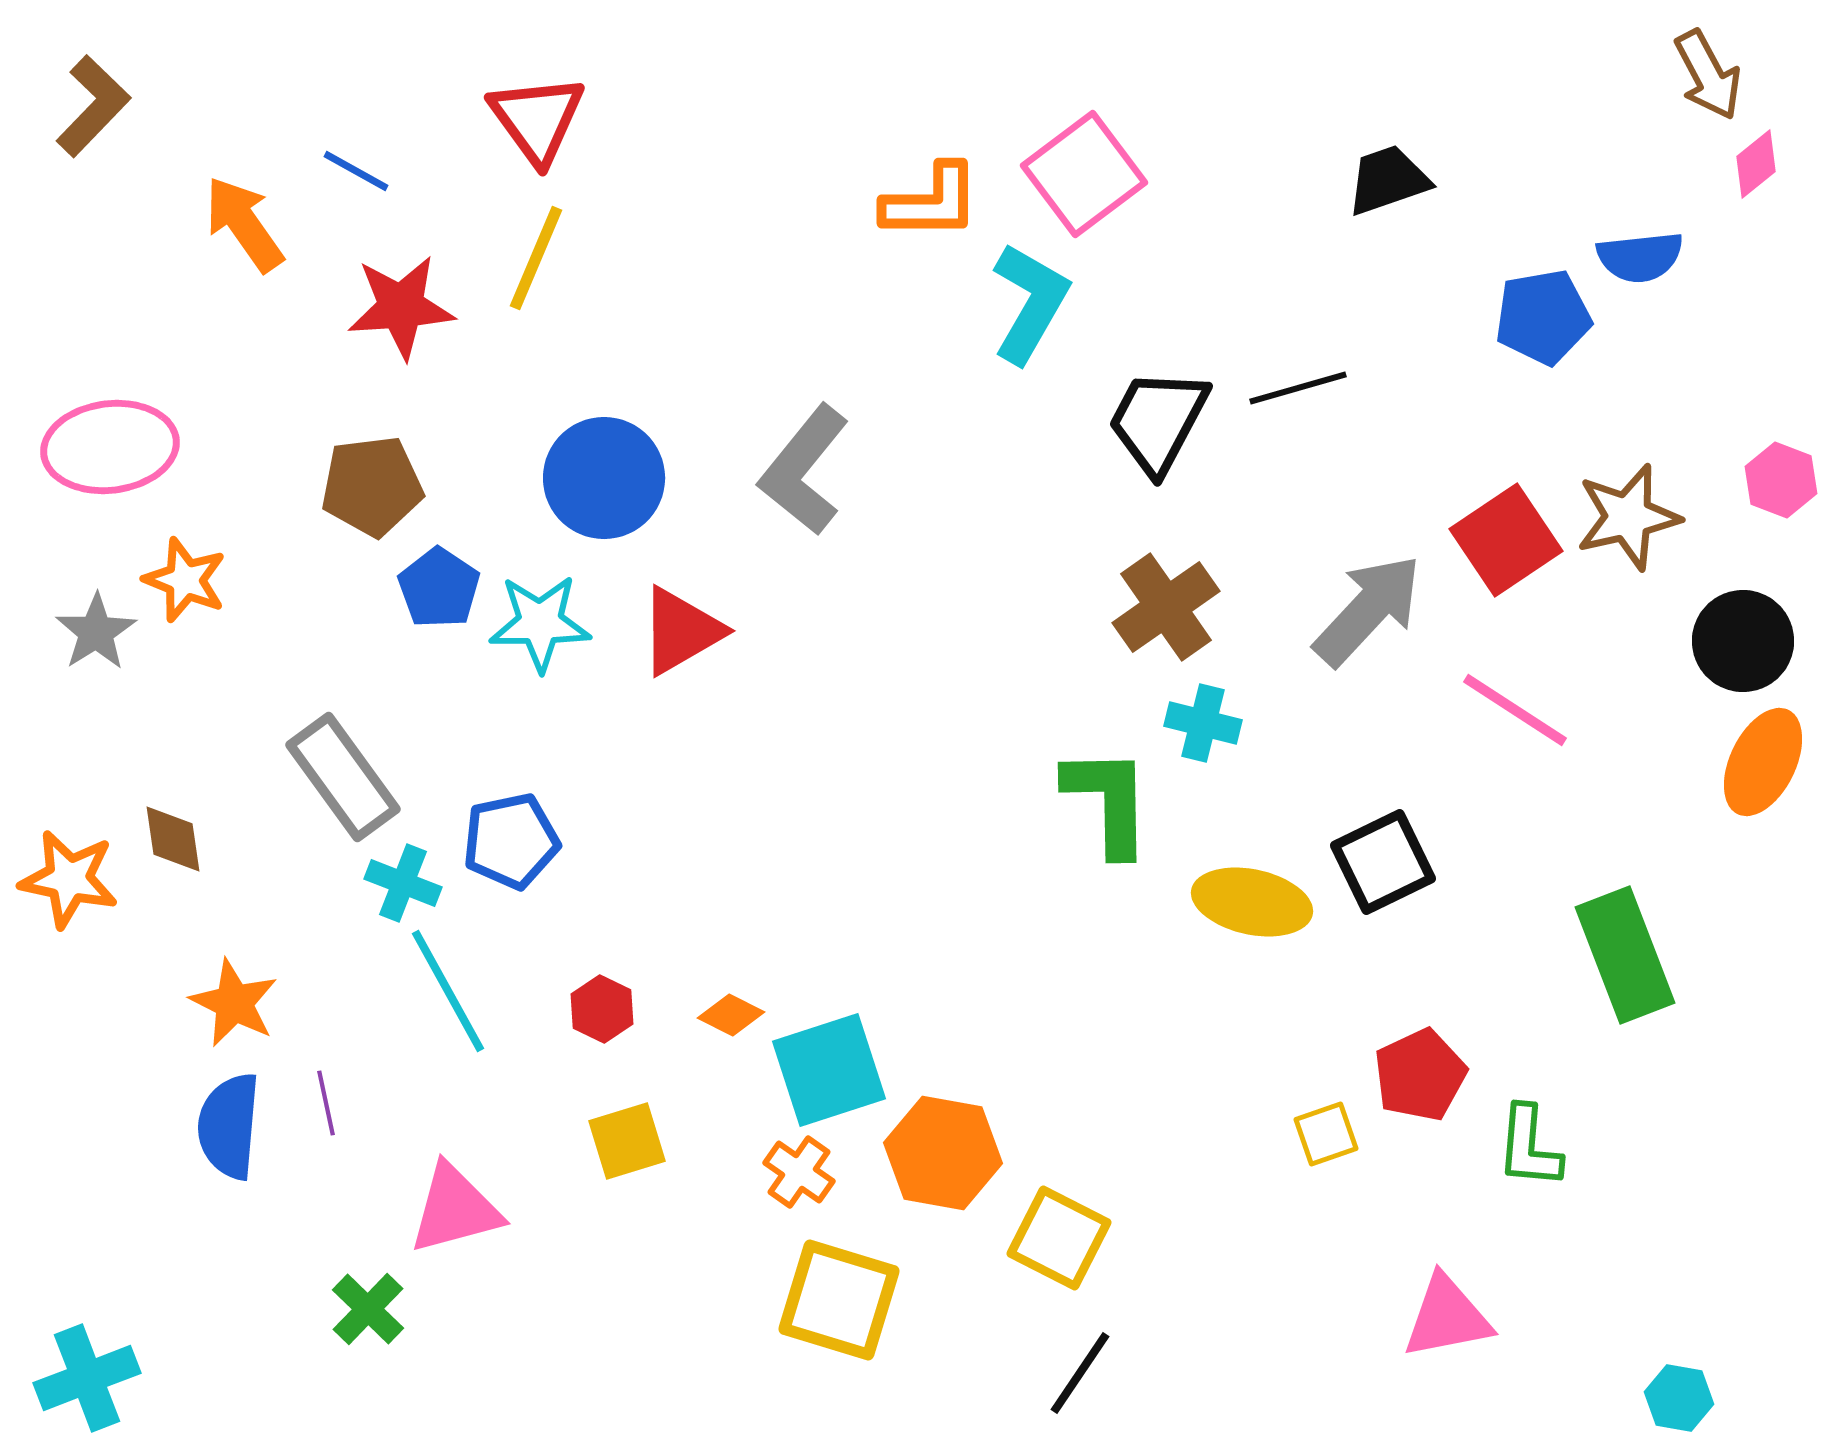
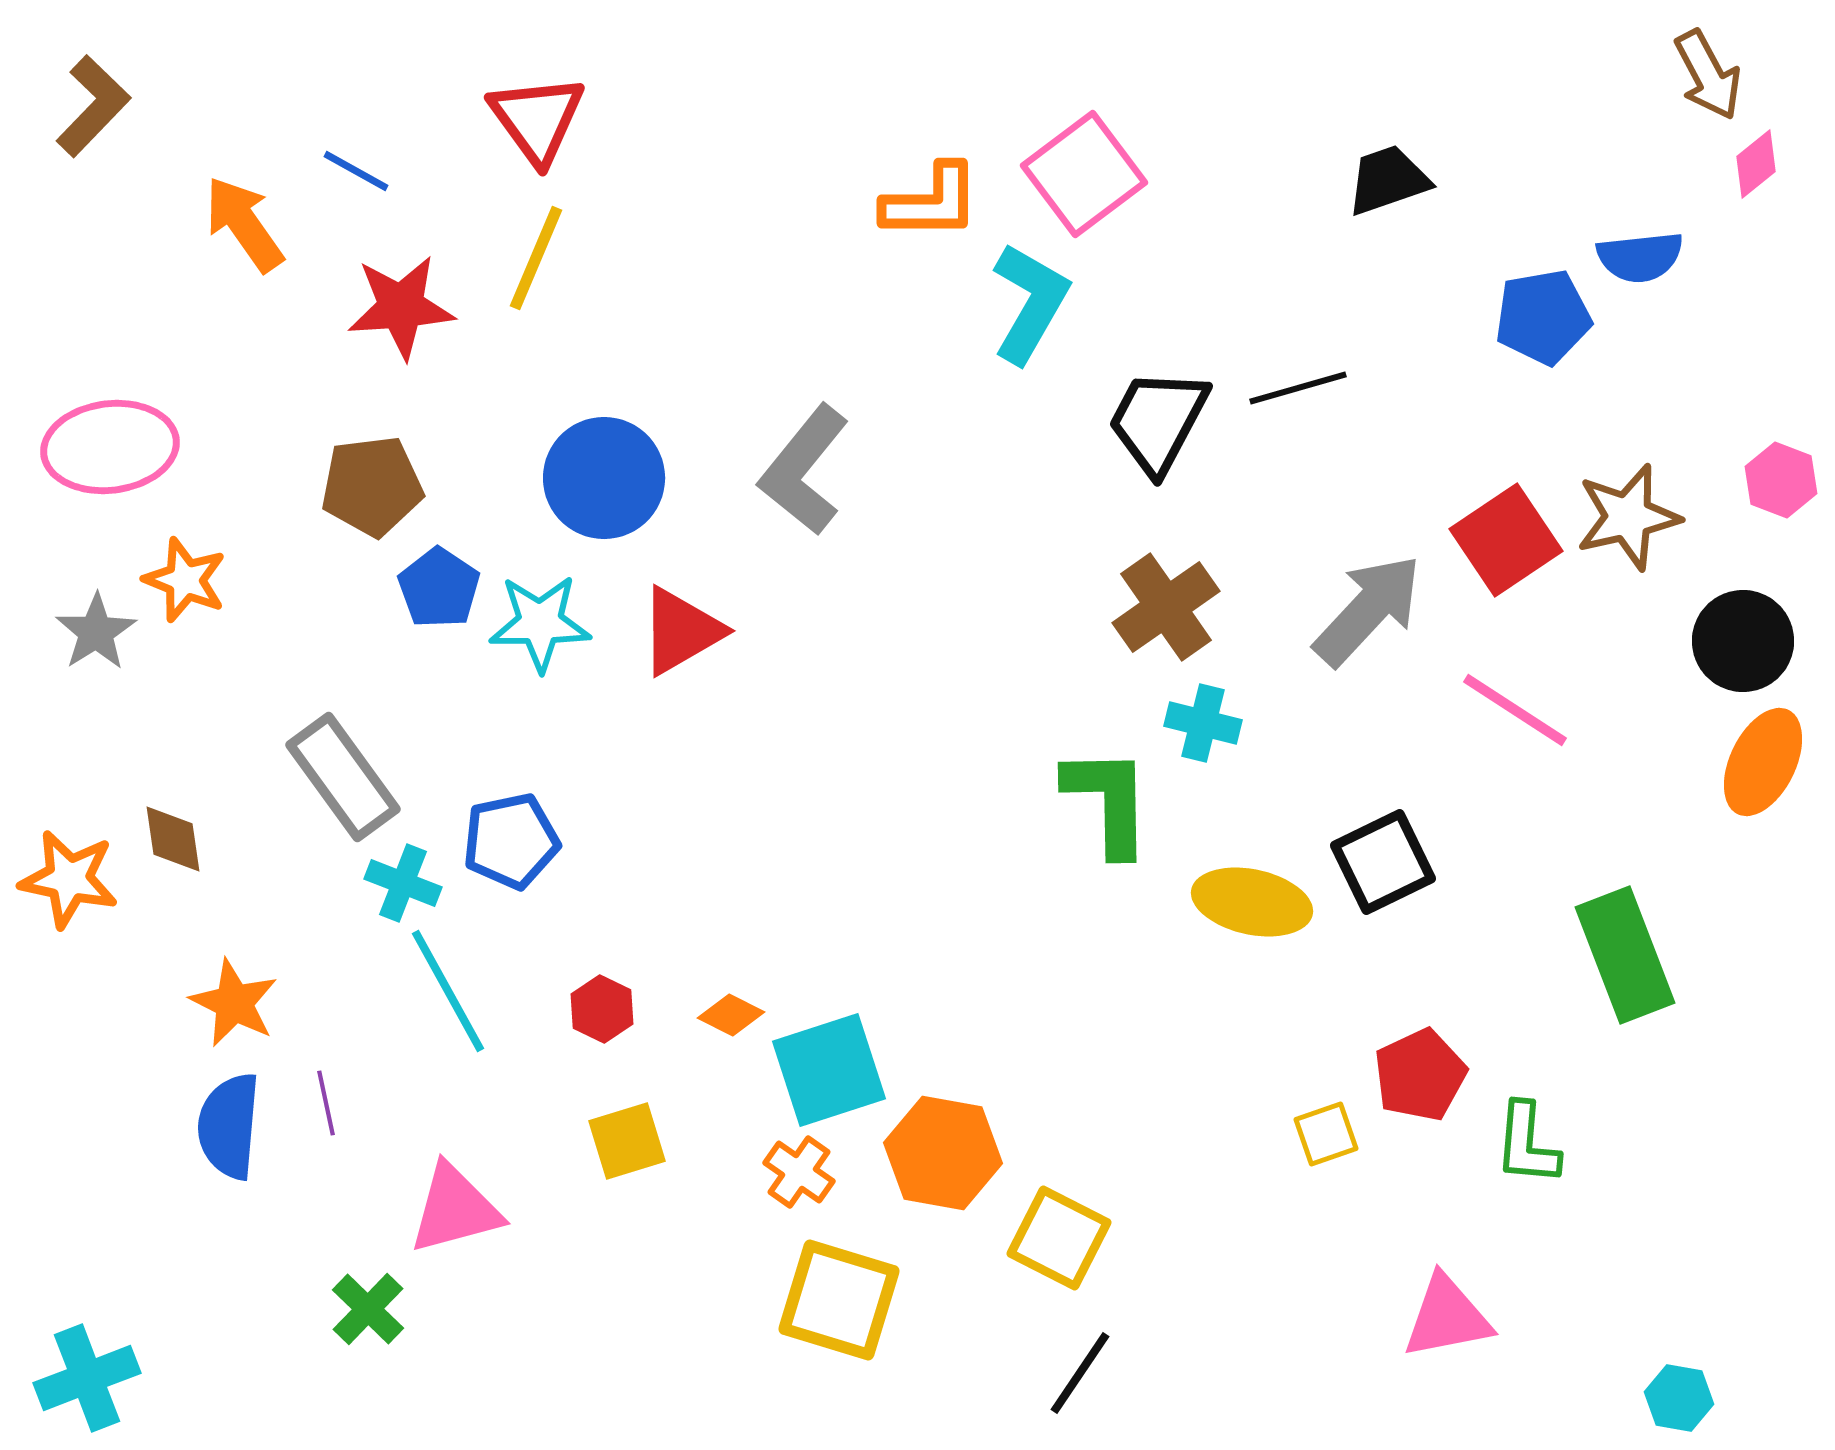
green L-shape at (1529, 1147): moved 2 px left, 3 px up
